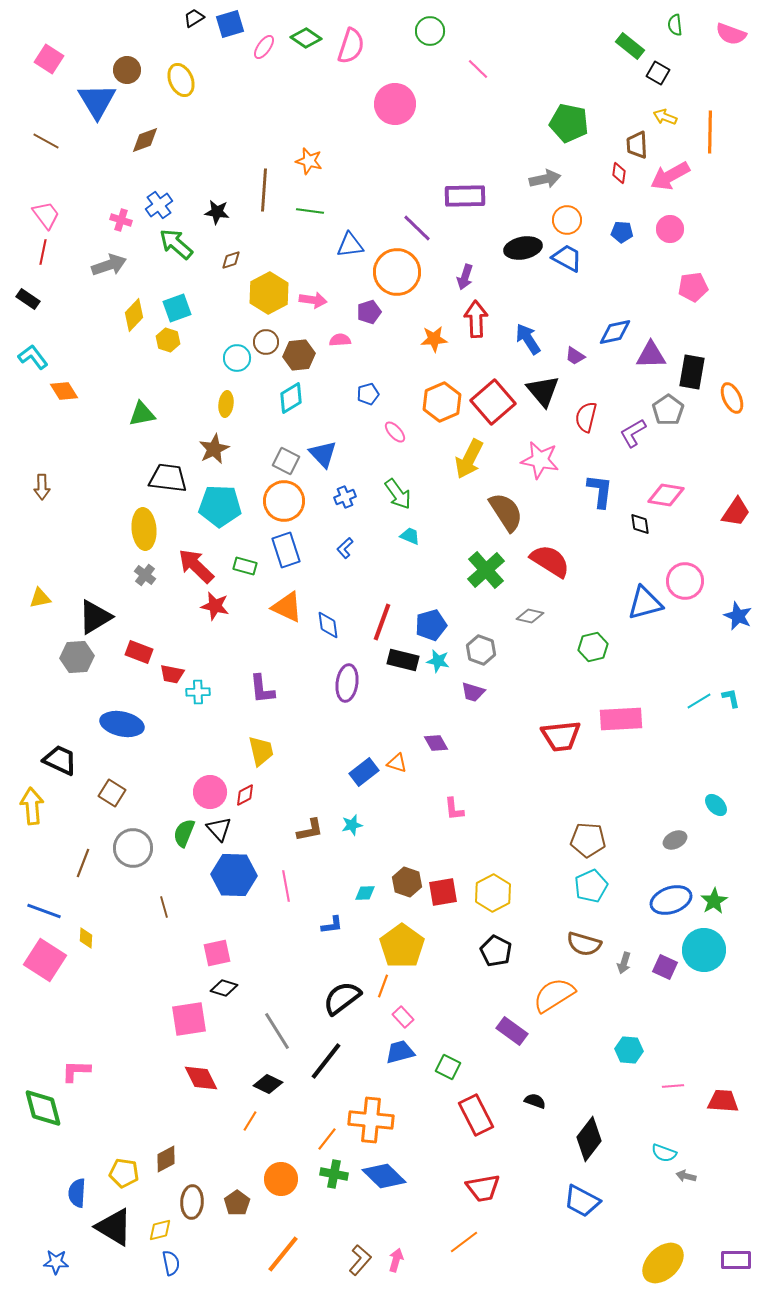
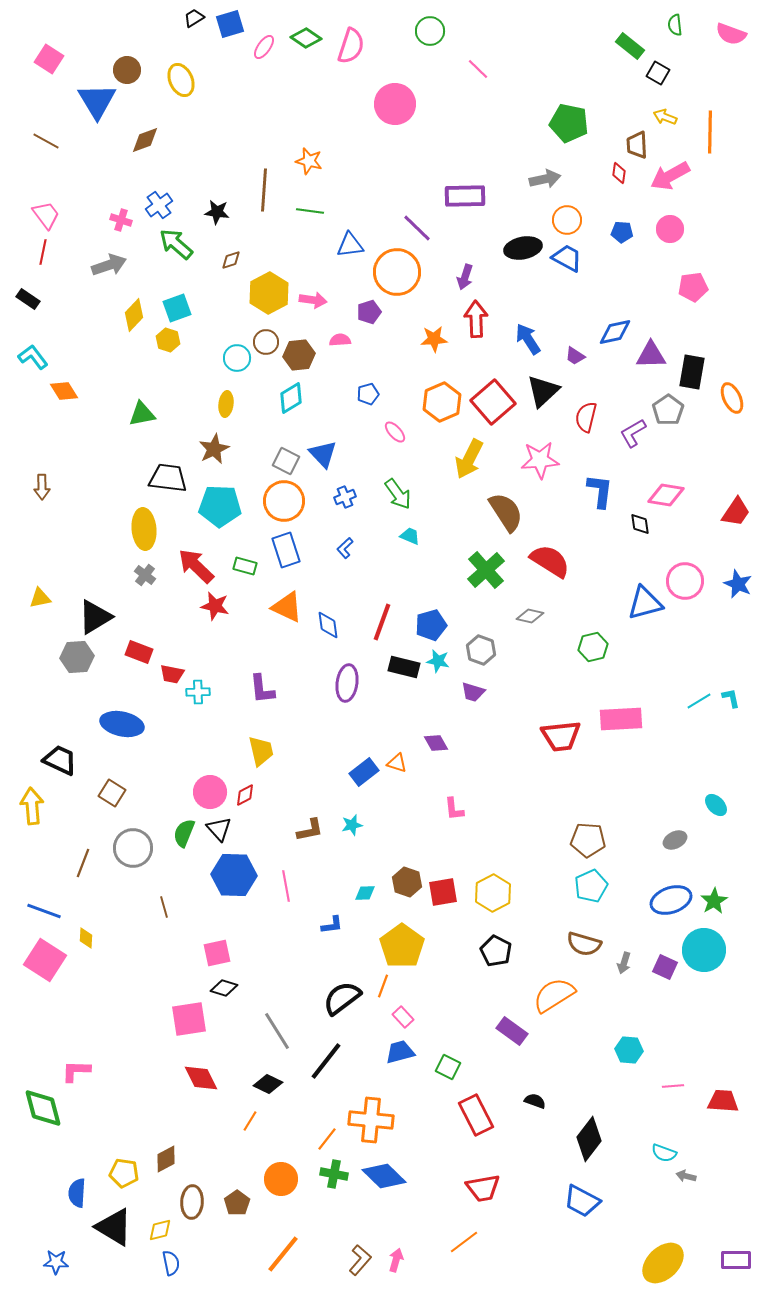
black triangle at (543, 391): rotated 27 degrees clockwise
pink star at (540, 460): rotated 15 degrees counterclockwise
blue star at (738, 616): moved 32 px up
black rectangle at (403, 660): moved 1 px right, 7 px down
